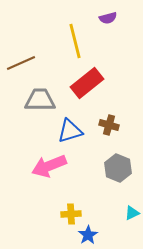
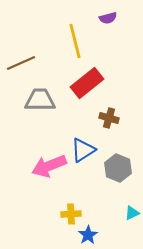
brown cross: moved 7 px up
blue triangle: moved 13 px right, 19 px down; rotated 16 degrees counterclockwise
